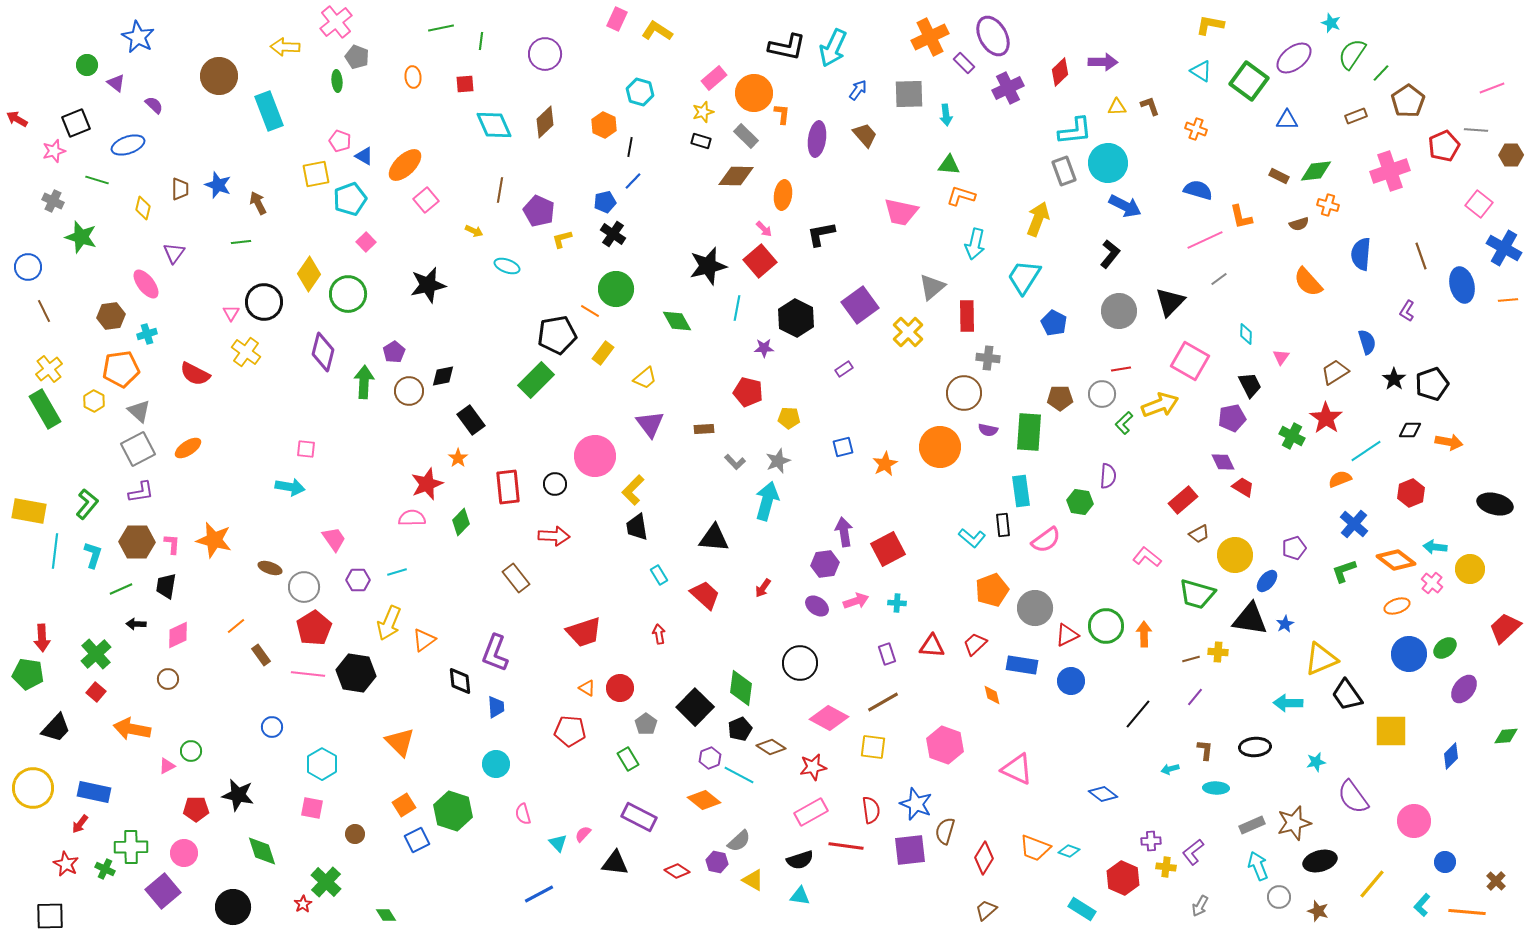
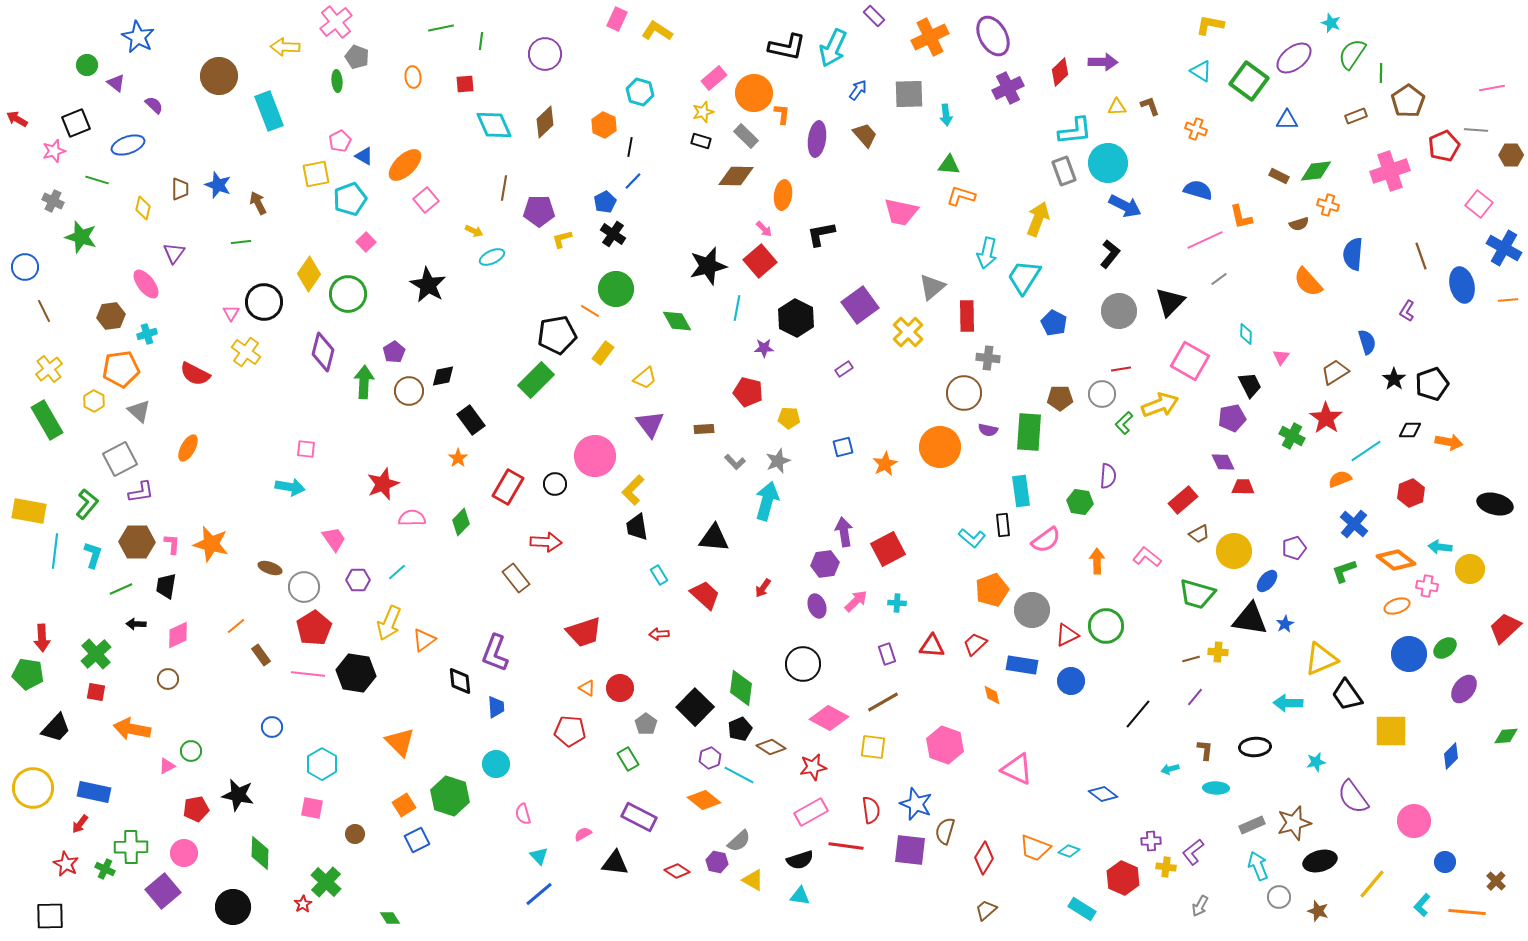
purple rectangle at (964, 63): moved 90 px left, 47 px up
green line at (1381, 73): rotated 42 degrees counterclockwise
pink line at (1492, 88): rotated 10 degrees clockwise
pink pentagon at (340, 141): rotated 25 degrees clockwise
brown line at (500, 190): moved 4 px right, 2 px up
blue pentagon at (605, 202): rotated 15 degrees counterclockwise
purple pentagon at (539, 211): rotated 24 degrees counterclockwise
cyan arrow at (975, 244): moved 12 px right, 9 px down
blue semicircle at (1361, 254): moved 8 px left
cyan ellipse at (507, 266): moved 15 px left, 9 px up; rotated 45 degrees counterclockwise
blue circle at (28, 267): moved 3 px left
black star at (428, 285): rotated 30 degrees counterclockwise
green rectangle at (45, 409): moved 2 px right, 11 px down
orange ellipse at (188, 448): rotated 28 degrees counterclockwise
gray square at (138, 449): moved 18 px left, 10 px down
red star at (427, 484): moved 44 px left
red rectangle at (508, 487): rotated 36 degrees clockwise
red trapezoid at (1243, 487): rotated 30 degrees counterclockwise
red arrow at (554, 536): moved 8 px left, 6 px down
orange star at (214, 540): moved 3 px left, 4 px down
cyan arrow at (1435, 547): moved 5 px right
yellow circle at (1235, 555): moved 1 px left, 4 px up
cyan line at (397, 572): rotated 24 degrees counterclockwise
pink cross at (1432, 583): moved 5 px left, 3 px down; rotated 30 degrees counterclockwise
pink arrow at (856, 601): rotated 25 degrees counterclockwise
purple ellipse at (817, 606): rotated 35 degrees clockwise
gray circle at (1035, 608): moved 3 px left, 2 px down
red arrow at (659, 634): rotated 84 degrees counterclockwise
orange arrow at (1144, 634): moved 47 px left, 73 px up
black circle at (800, 663): moved 3 px right, 1 px down
red square at (96, 692): rotated 30 degrees counterclockwise
red pentagon at (196, 809): rotated 10 degrees counterclockwise
green hexagon at (453, 811): moved 3 px left, 15 px up
pink semicircle at (583, 834): rotated 18 degrees clockwise
cyan triangle at (558, 843): moved 19 px left, 13 px down
purple square at (910, 850): rotated 12 degrees clockwise
green diamond at (262, 851): moved 2 px left, 2 px down; rotated 20 degrees clockwise
blue line at (539, 894): rotated 12 degrees counterclockwise
green diamond at (386, 915): moved 4 px right, 3 px down
